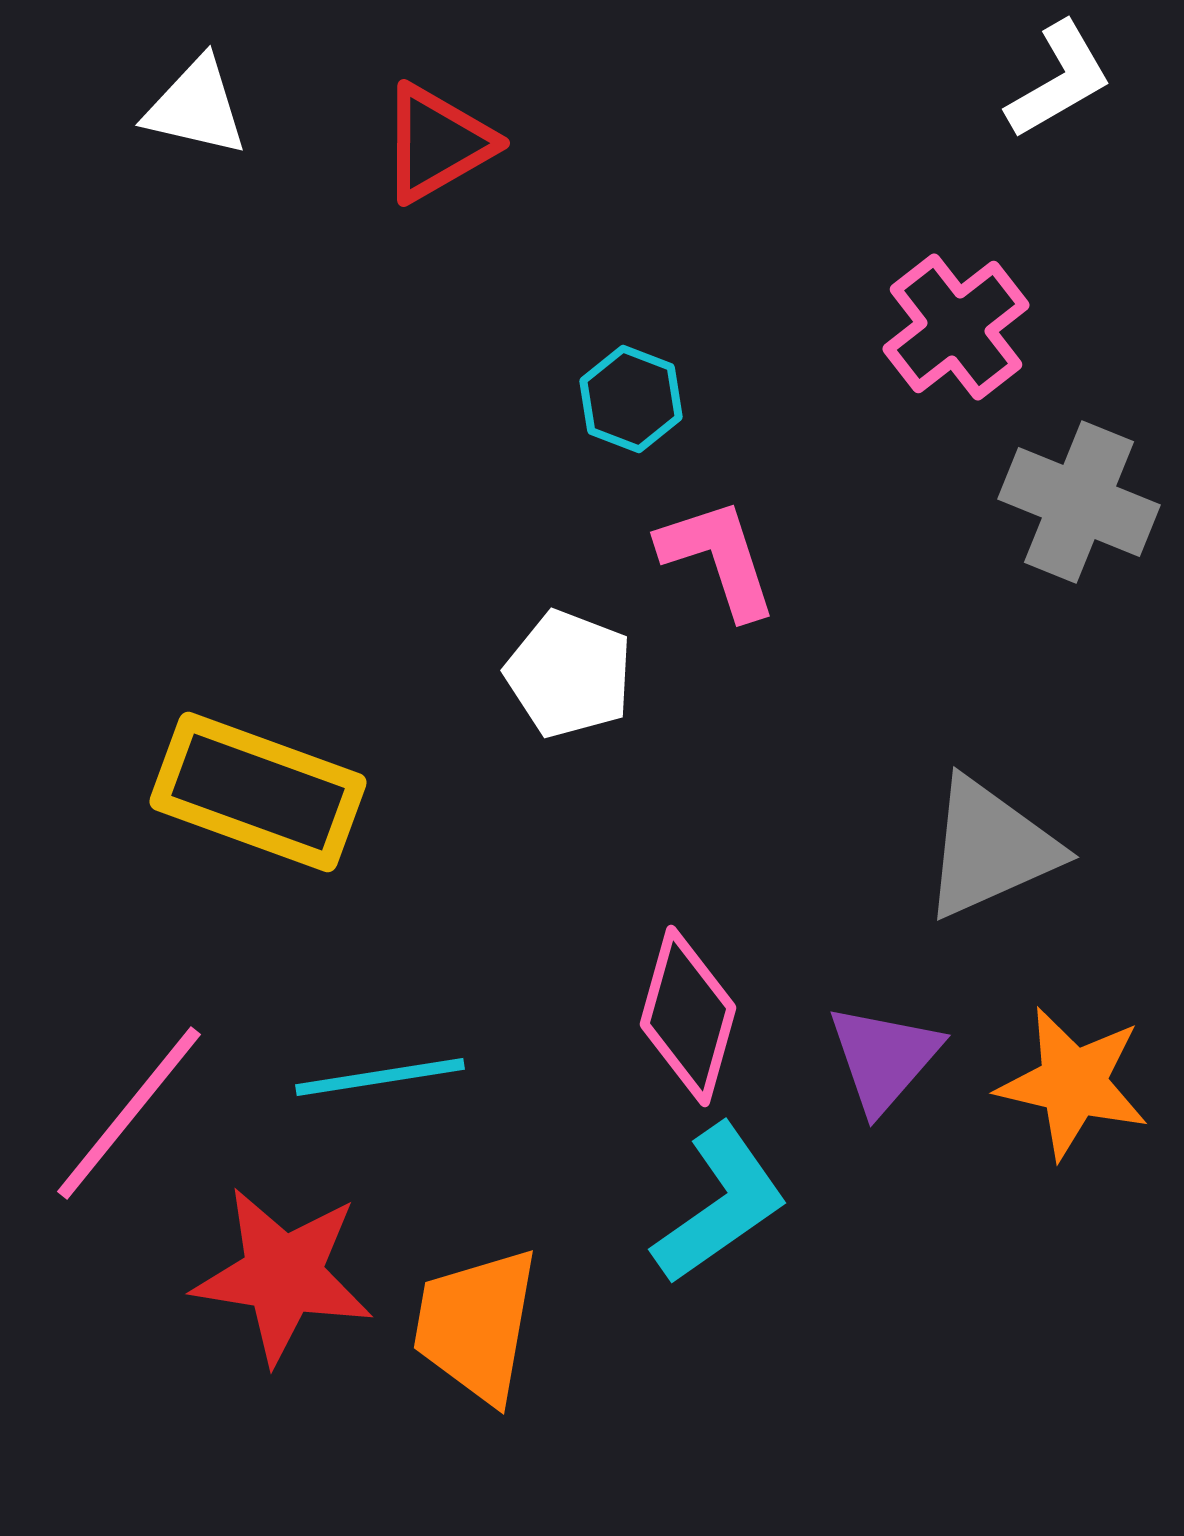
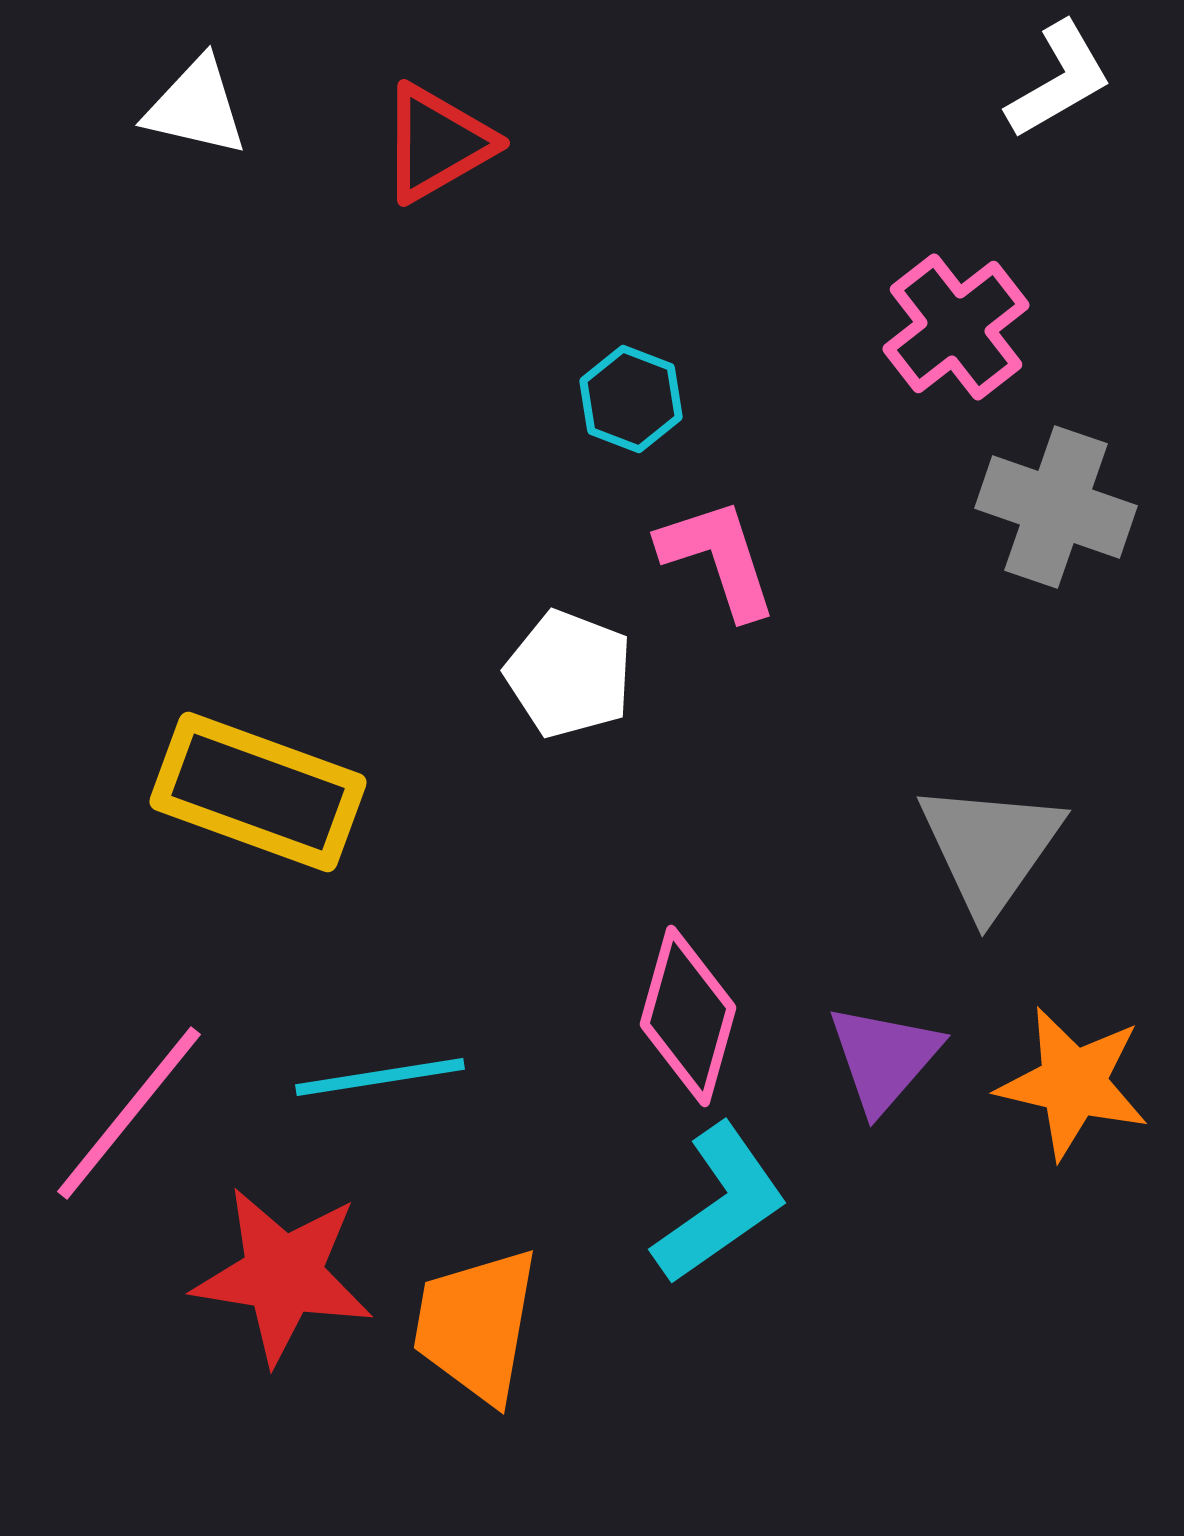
gray cross: moved 23 px left, 5 px down; rotated 3 degrees counterclockwise
gray triangle: rotated 31 degrees counterclockwise
